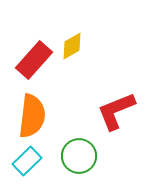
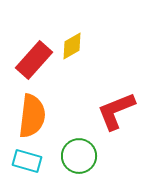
cyan rectangle: rotated 60 degrees clockwise
